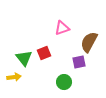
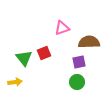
brown semicircle: rotated 60 degrees clockwise
yellow arrow: moved 1 px right, 5 px down
green circle: moved 13 px right
